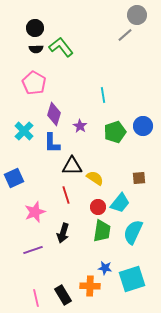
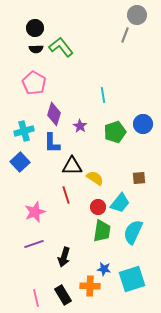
gray line: rotated 28 degrees counterclockwise
blue circle: moved 2 px up
cyan cross: rotated 30 degrees clockwise
blue square: moved 6 px right, 16 px up; rotated 18 degrees counterclockwise
black arrow: moved 1 px right, 24 px down
purple line: moved 1 px right, 6 px up
blue star: moved 1 px left, 1 px down
